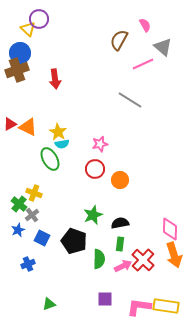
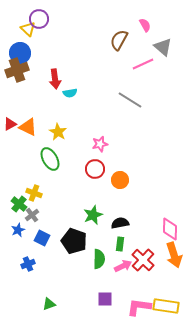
cyan semicircle: moved 8 px right, 51 px up
